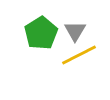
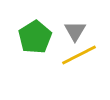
green pentagon: moved 6 px left, 4 px down
